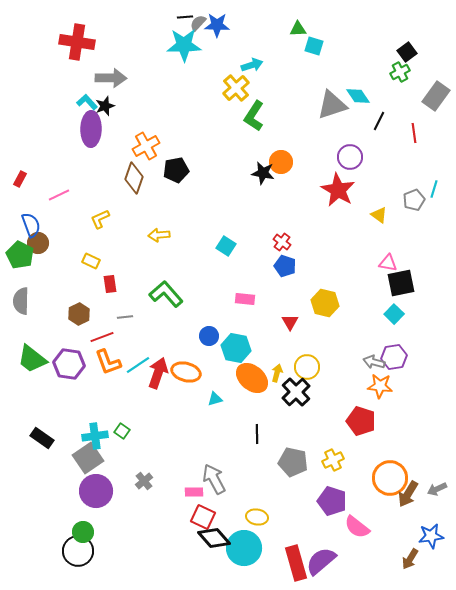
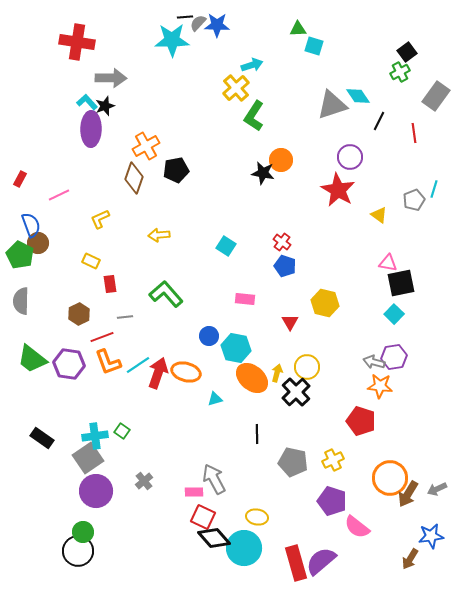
cyan star at (184, 45): moved 12 px left, 5 px up
orange circle at (281, 162): moved 2 px up
